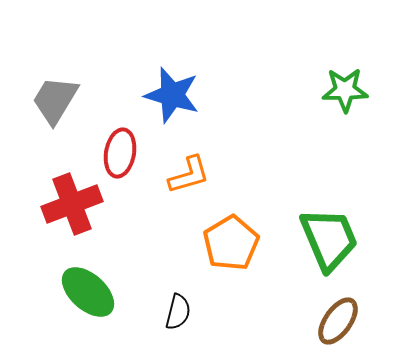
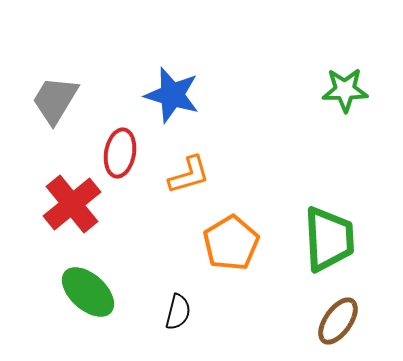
red cross: rotated 18 degrees counterclockwise
green trapezoid: rotated 20 degrees clockwise
